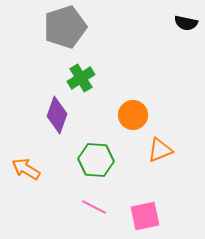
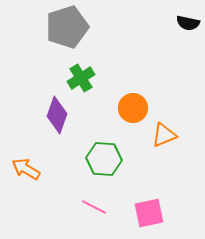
black semicircle: moved 2 px right
gray pentagon: moved 2 px right
orange circle: moved 7 px up
orange triangle: moved 4 px right, 15 px up
green hexagon: moved 8 px right, 1 px up
pink square: moved 4 px right, 3 px up
